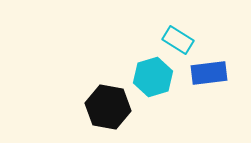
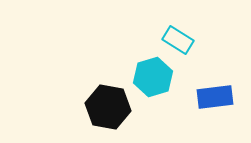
blue rectangle: moved 6 px right, 24 px down
